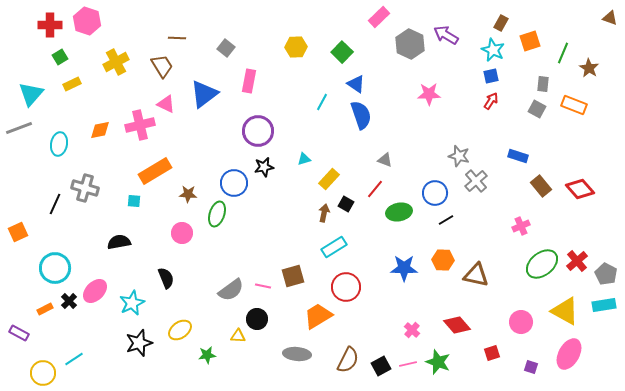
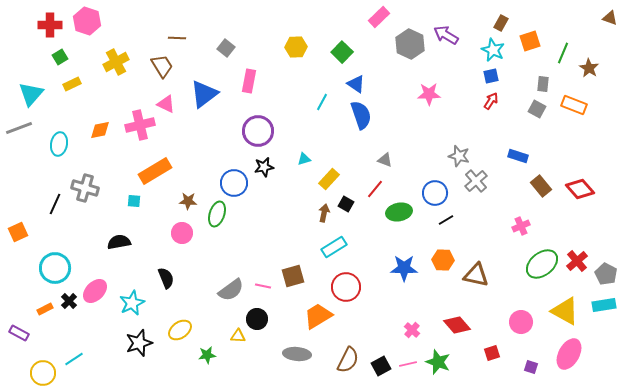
brown star at (188, 194): moved 7 px down
